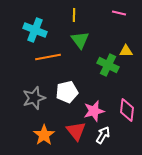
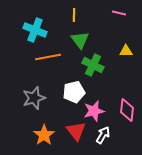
green cross: moved 15 px left
white pentagon: moved 7 px right
